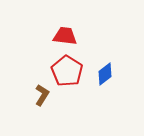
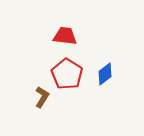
red pentagon: moved 3 px down
brown L-shape: moved 2 px down
